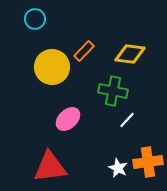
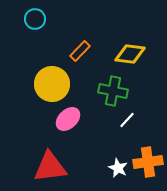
orange rectangle: moved 4 px left
yellow circle: moved 17 px down
